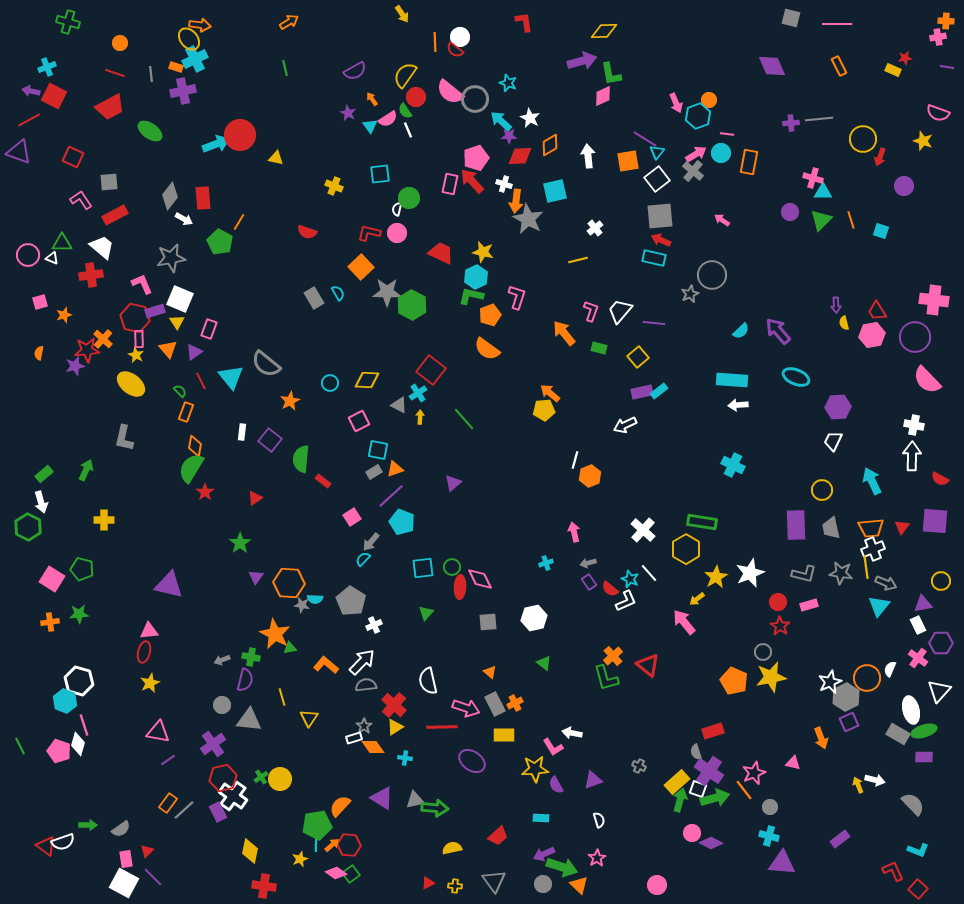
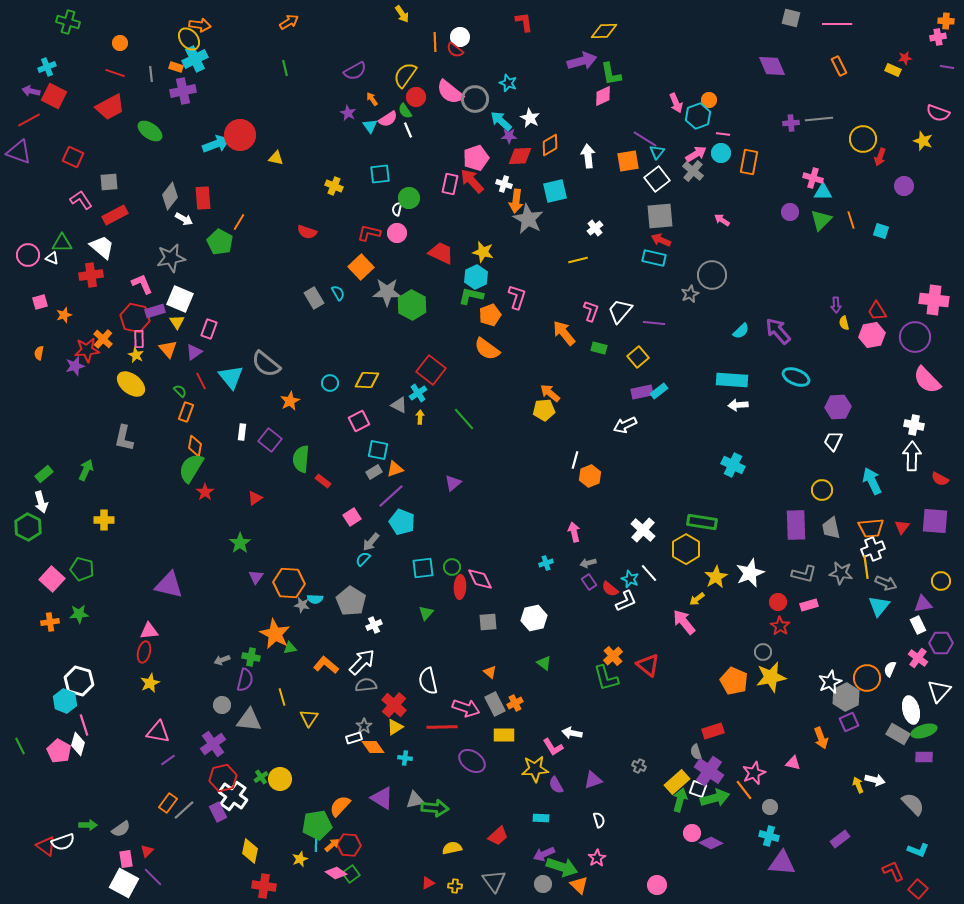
pink line at (727, 134): moved 4 px left
pink square at (52, 579): rotated 10 degrees clockwise
pink pentagon at (59, 751): rotated 10 degrees clockwise
